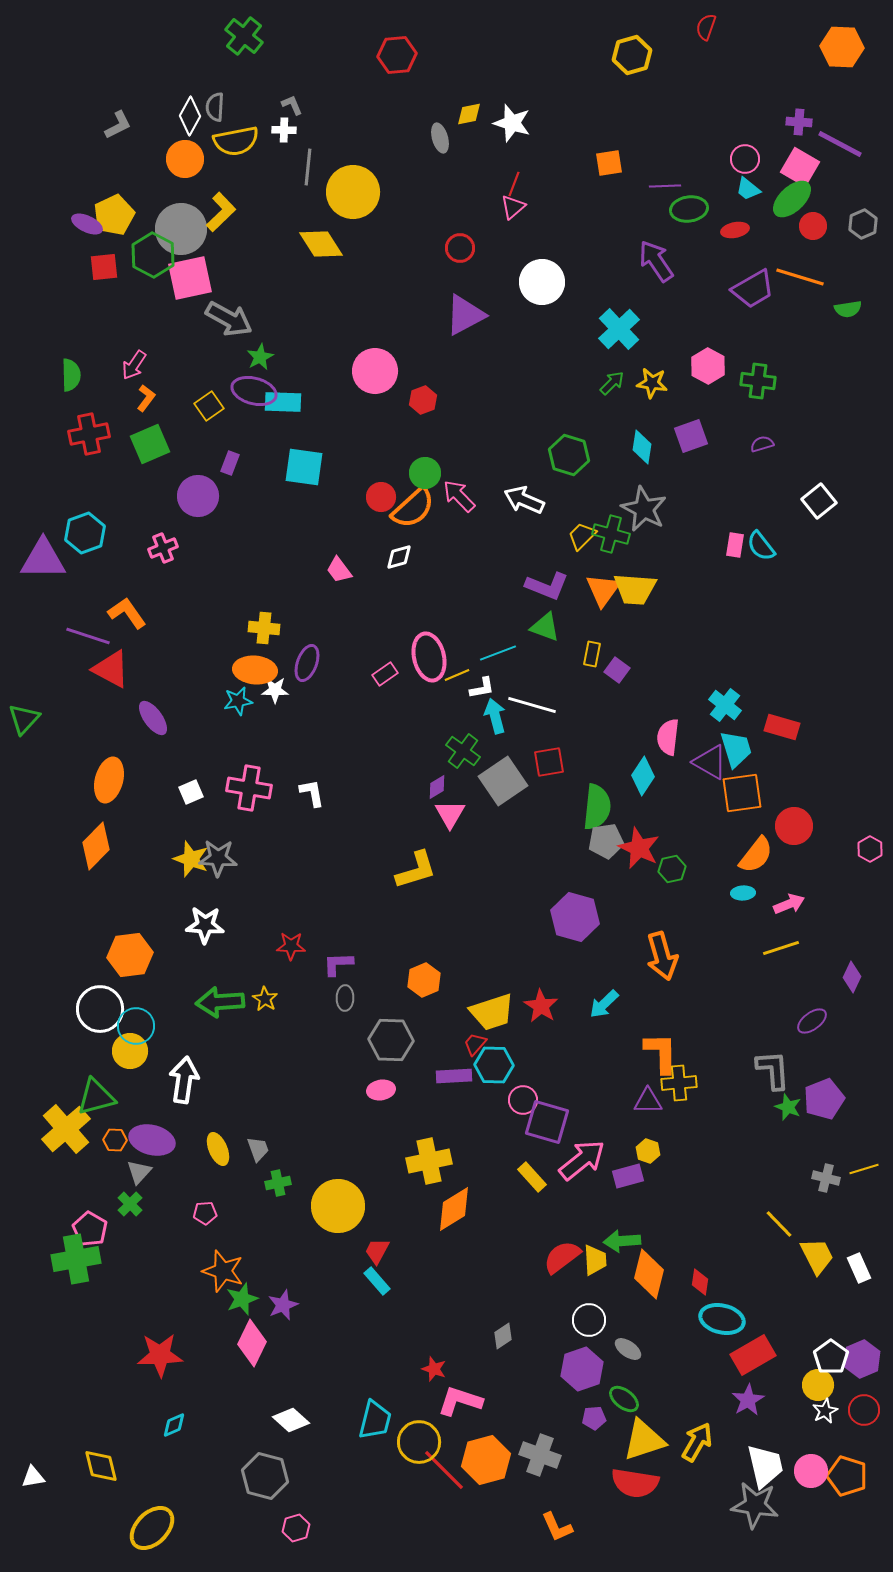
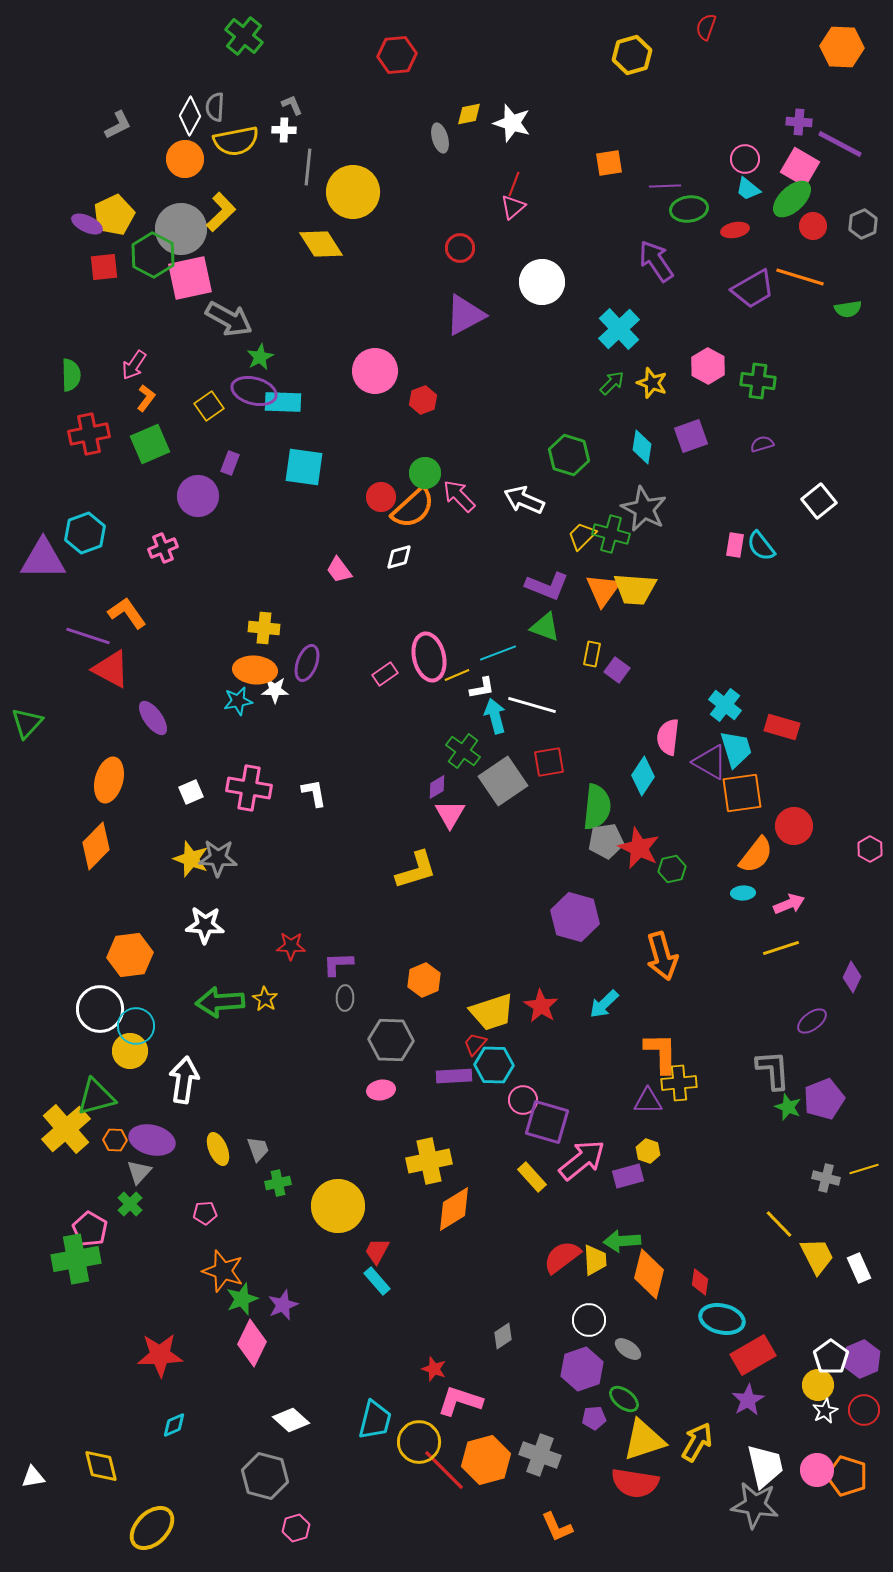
yellow star at (652, 383): rotated 12 degrees clockwise
green triangle at (24, 719): moved 3 px right, 4 px down
white L-shape at (312, 793): moved 2 px right
pink circle at (811, 1471): moved 6 px right, 1 px up
